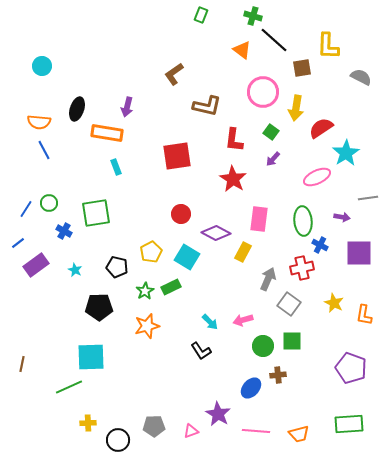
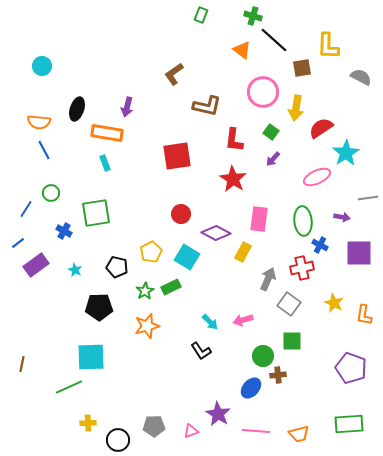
cyan rectangle at (116, 167): moved 11 px left, 4 px up
green circle at (49, 203): moved 2 px right, 10 px up
green circle at (263, 346): moved 10 px down
